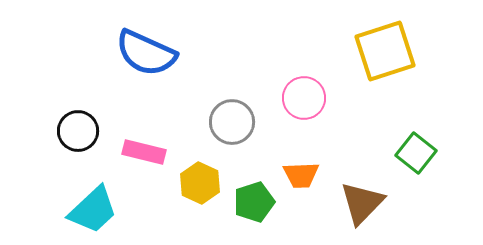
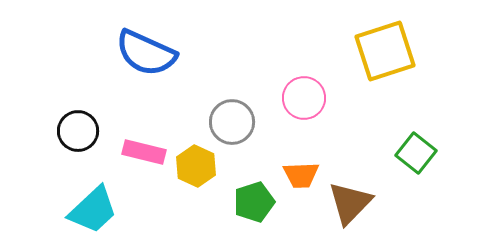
yellow hexagon: moved 4 px left, 17 px up
brown triangle: moved 12 px left
